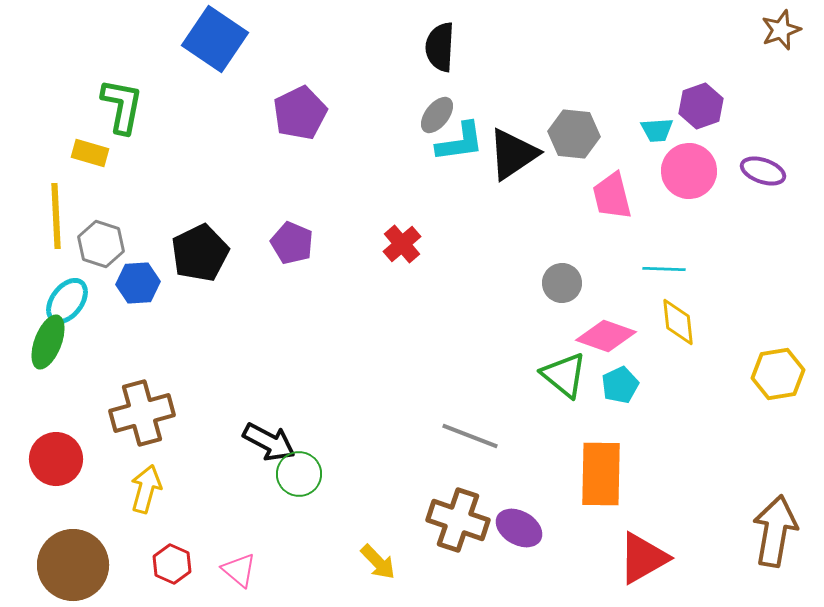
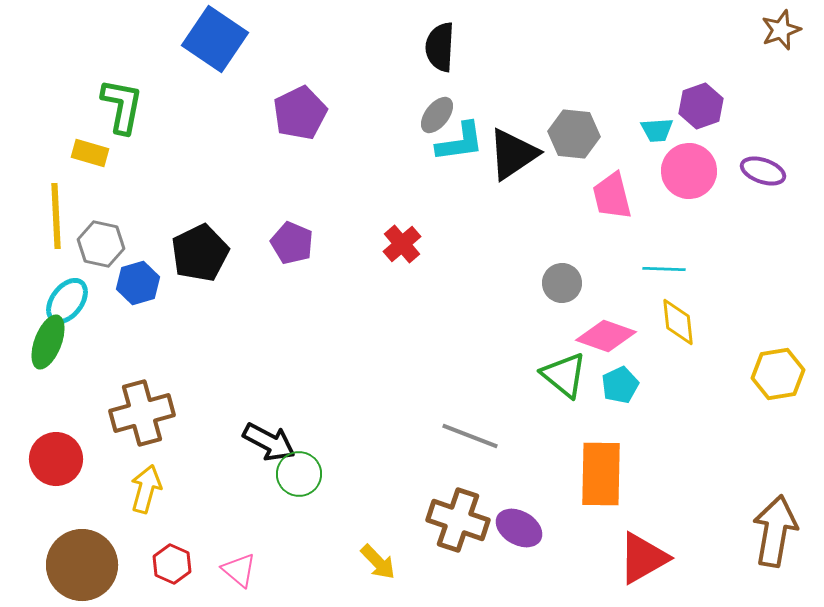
gray hexagon at (101, 244): rotated 6 degrees counterclockwise
blue hexagon at (138, 283): rotated 12 degrees counterclockwise
brown circle at (73, 565): moved 9 px right
